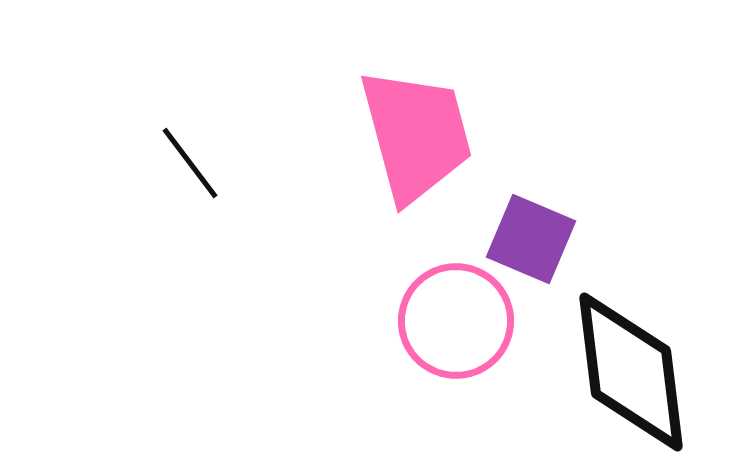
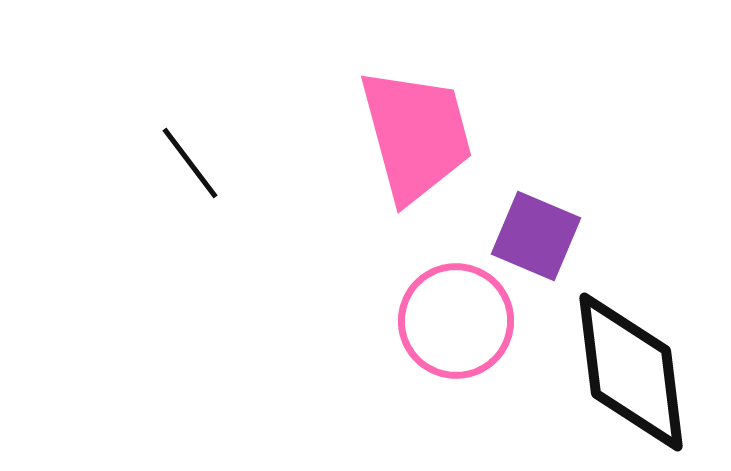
purple square: moved 5 px right, 3 px up
